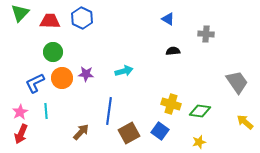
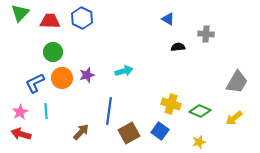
black semicircle: moved 5 px right, 4 px up
purple star: moved 1 px right, 1 px down; rotated 21 degrees counterclockwise
gray trapezoid: rotated 65 degrees clockwise
green diamond: rotated 15 degrees clockwise
yellow arrow: moved 11 px left, 4 px up; rotated 78 degrees counterclockwise
red arrow: rotated 84 degrees clockwise
